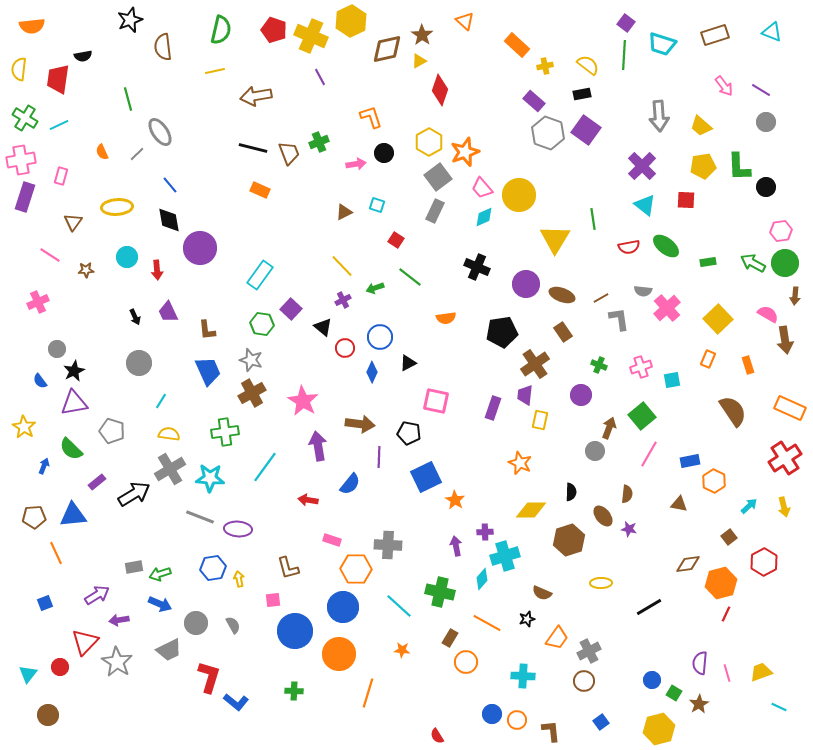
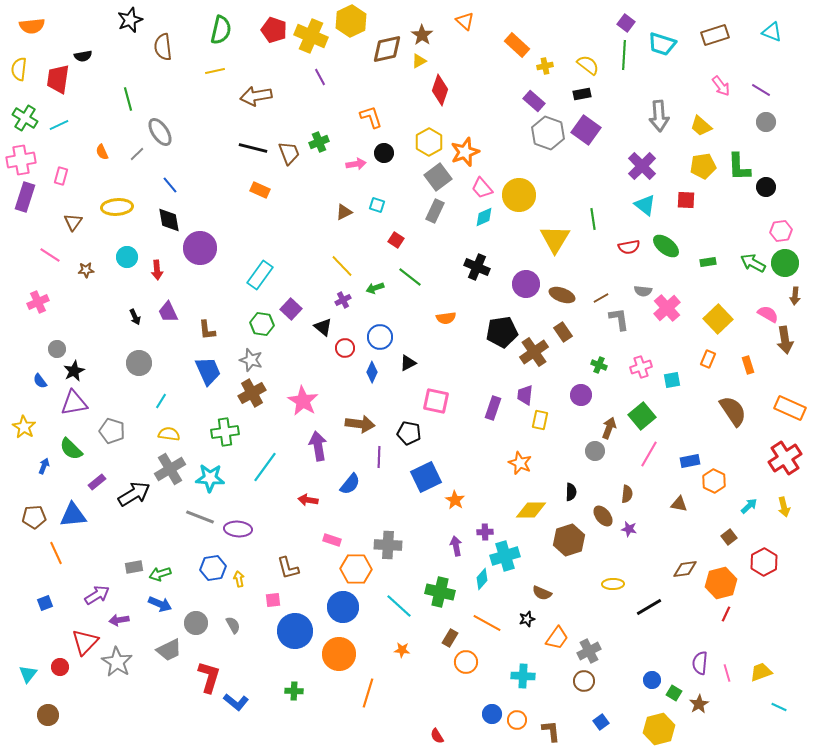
pink arrow at (724, 86): moved 3 px left
brown cross at (535, 364): moved 1 px left, 12 px up
brown diamond at (688, 564): moved 3 px left, 5 px down
yellow ellipse at (601, 583): moved 12 px right, 1 px down
